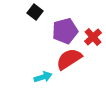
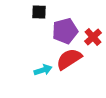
black square: moved 4 px right; rotated 35 degrees counterclockwise
cyan arrow: moved 7 px up
